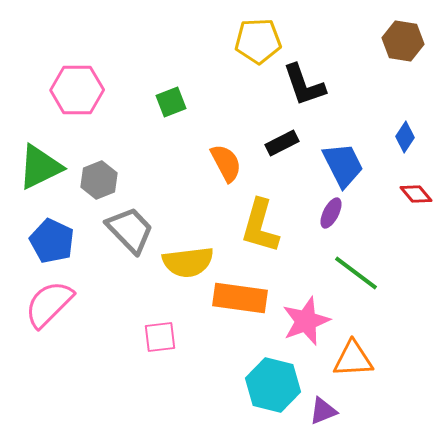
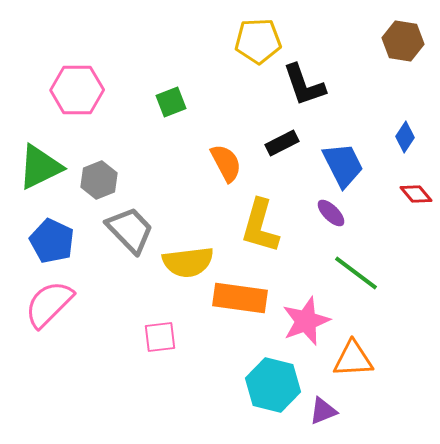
purple ellipse: rotated 72 degrees counterclockwise
